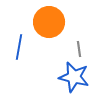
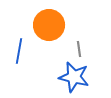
orange circle: moved 3 px down
blue line: moved 4 px down
